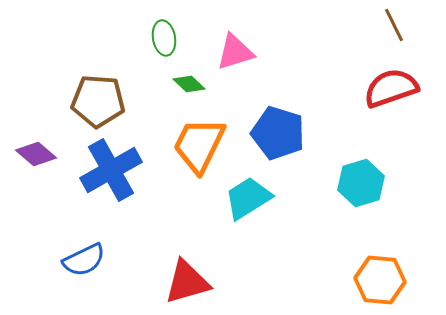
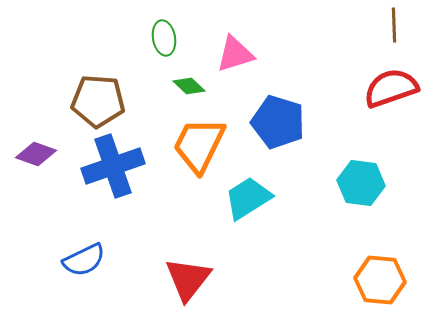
brown line: rotated 24 degrees clockwise
pink triangle: moved 2 px down
green diamond: moved 2 px down
blue pentagon: moved 11 px up
purple diamond: rotated 21 degrees counterclockwise
blue cross: moved 2 px right, 4 px up; rotated 10 degrees clockwise
cyan hexagon: rotated 24 degrees clockwise
red triangle: moved 1 px right, 3 px up; rotated 36 degrees counterclockwise
